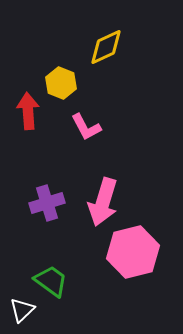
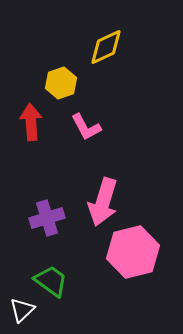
yellow hexagon: rotated 20 degrees clockwise
red arrow: moved 3 px right, 11 px down
purple cross: moved 15 px down
